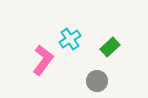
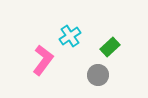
cyan cross: moved 3 px up
gray circle: moved 1 px right, 6 px up
